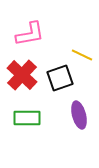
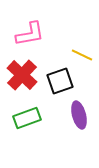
black square: moved 3 px down
green rectangle: rotated 20 degrees counterclockwise
